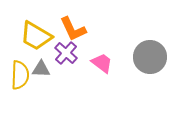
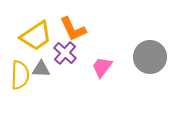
yellow trapezoid: rotated 64 degrees counterclockwise
purple cross: moved 1 px left
pink trapezoid: moved 4 px down; rotated 90 degrees counterclockwise
